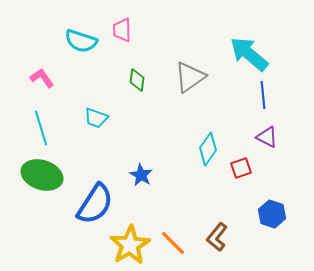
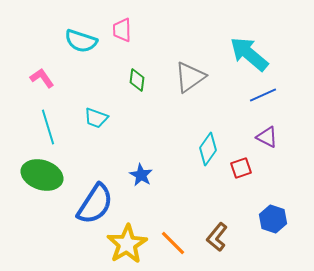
blue line: rotated 72 degrees clockwise
cyan line: moved 7 px right, 1 px up
blue hexagon: moved 1 px right, 5 px down
yellow star: moved 3 px left, 1 px up
